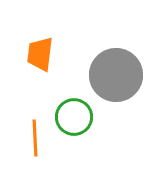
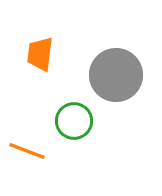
green circle: moved 4 px down
orange line: moved 8 px left, 13 px down; rotated 66 degrees counterclockwise
